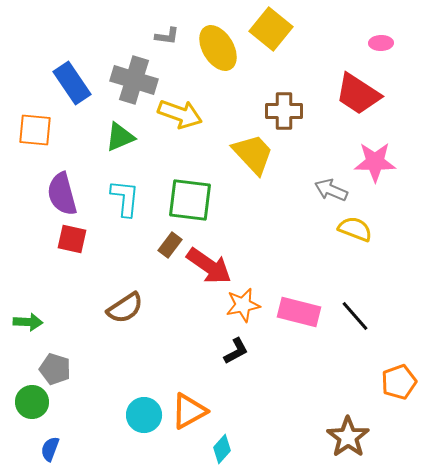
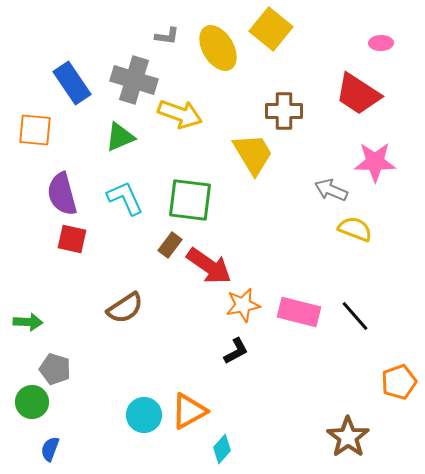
yellow trapezoid: rotated 12 degrees clockwise
cyan L-shape: rotated 30 degrees counterclockwise
